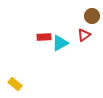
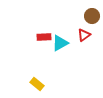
yellow rectangle: moved 22 px right
